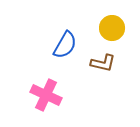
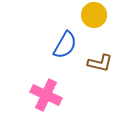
yellow circle: moved 18 px left, 13 px up
brown L-shape: moved 3 px left
